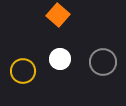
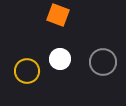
orange square: rotated 20 degrees counterclockwise
yellow circle: moved 4 px right
